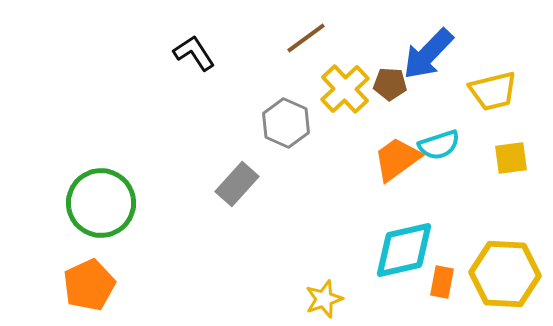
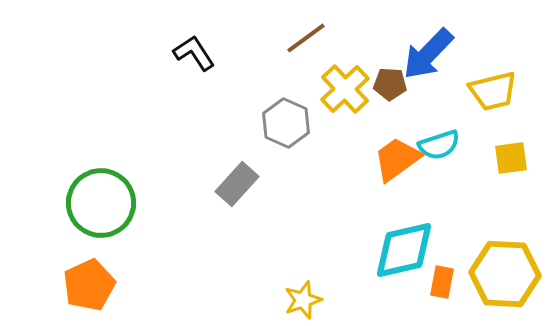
yellow star: moved 21 px left, 1 px down
